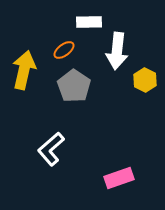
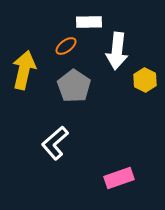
orange ellipse: moved 2 px right, 4 px up
white L-shape: moved 4 px right, 6 px up
